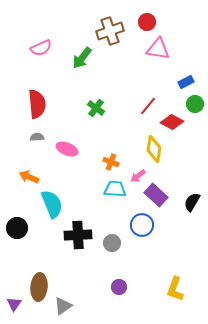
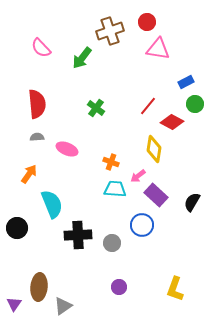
pink semicircle: rotated 70 degrees clockwise
orange arrow: moved 3 px up; rotated 102 degrees clockwise
